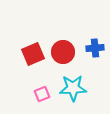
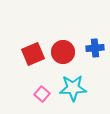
pink square: rotated 28 degrees counterclockwise
